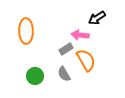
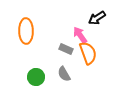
pink arrow: rotated 48 degrees clockwise
gray rectangle: rotated 56 degrees clockwise
orange semicircle: moved 2 px right, 7 px up; rotated 10 degrees clockwise
green circle: moved 1 px right, 1 px down
